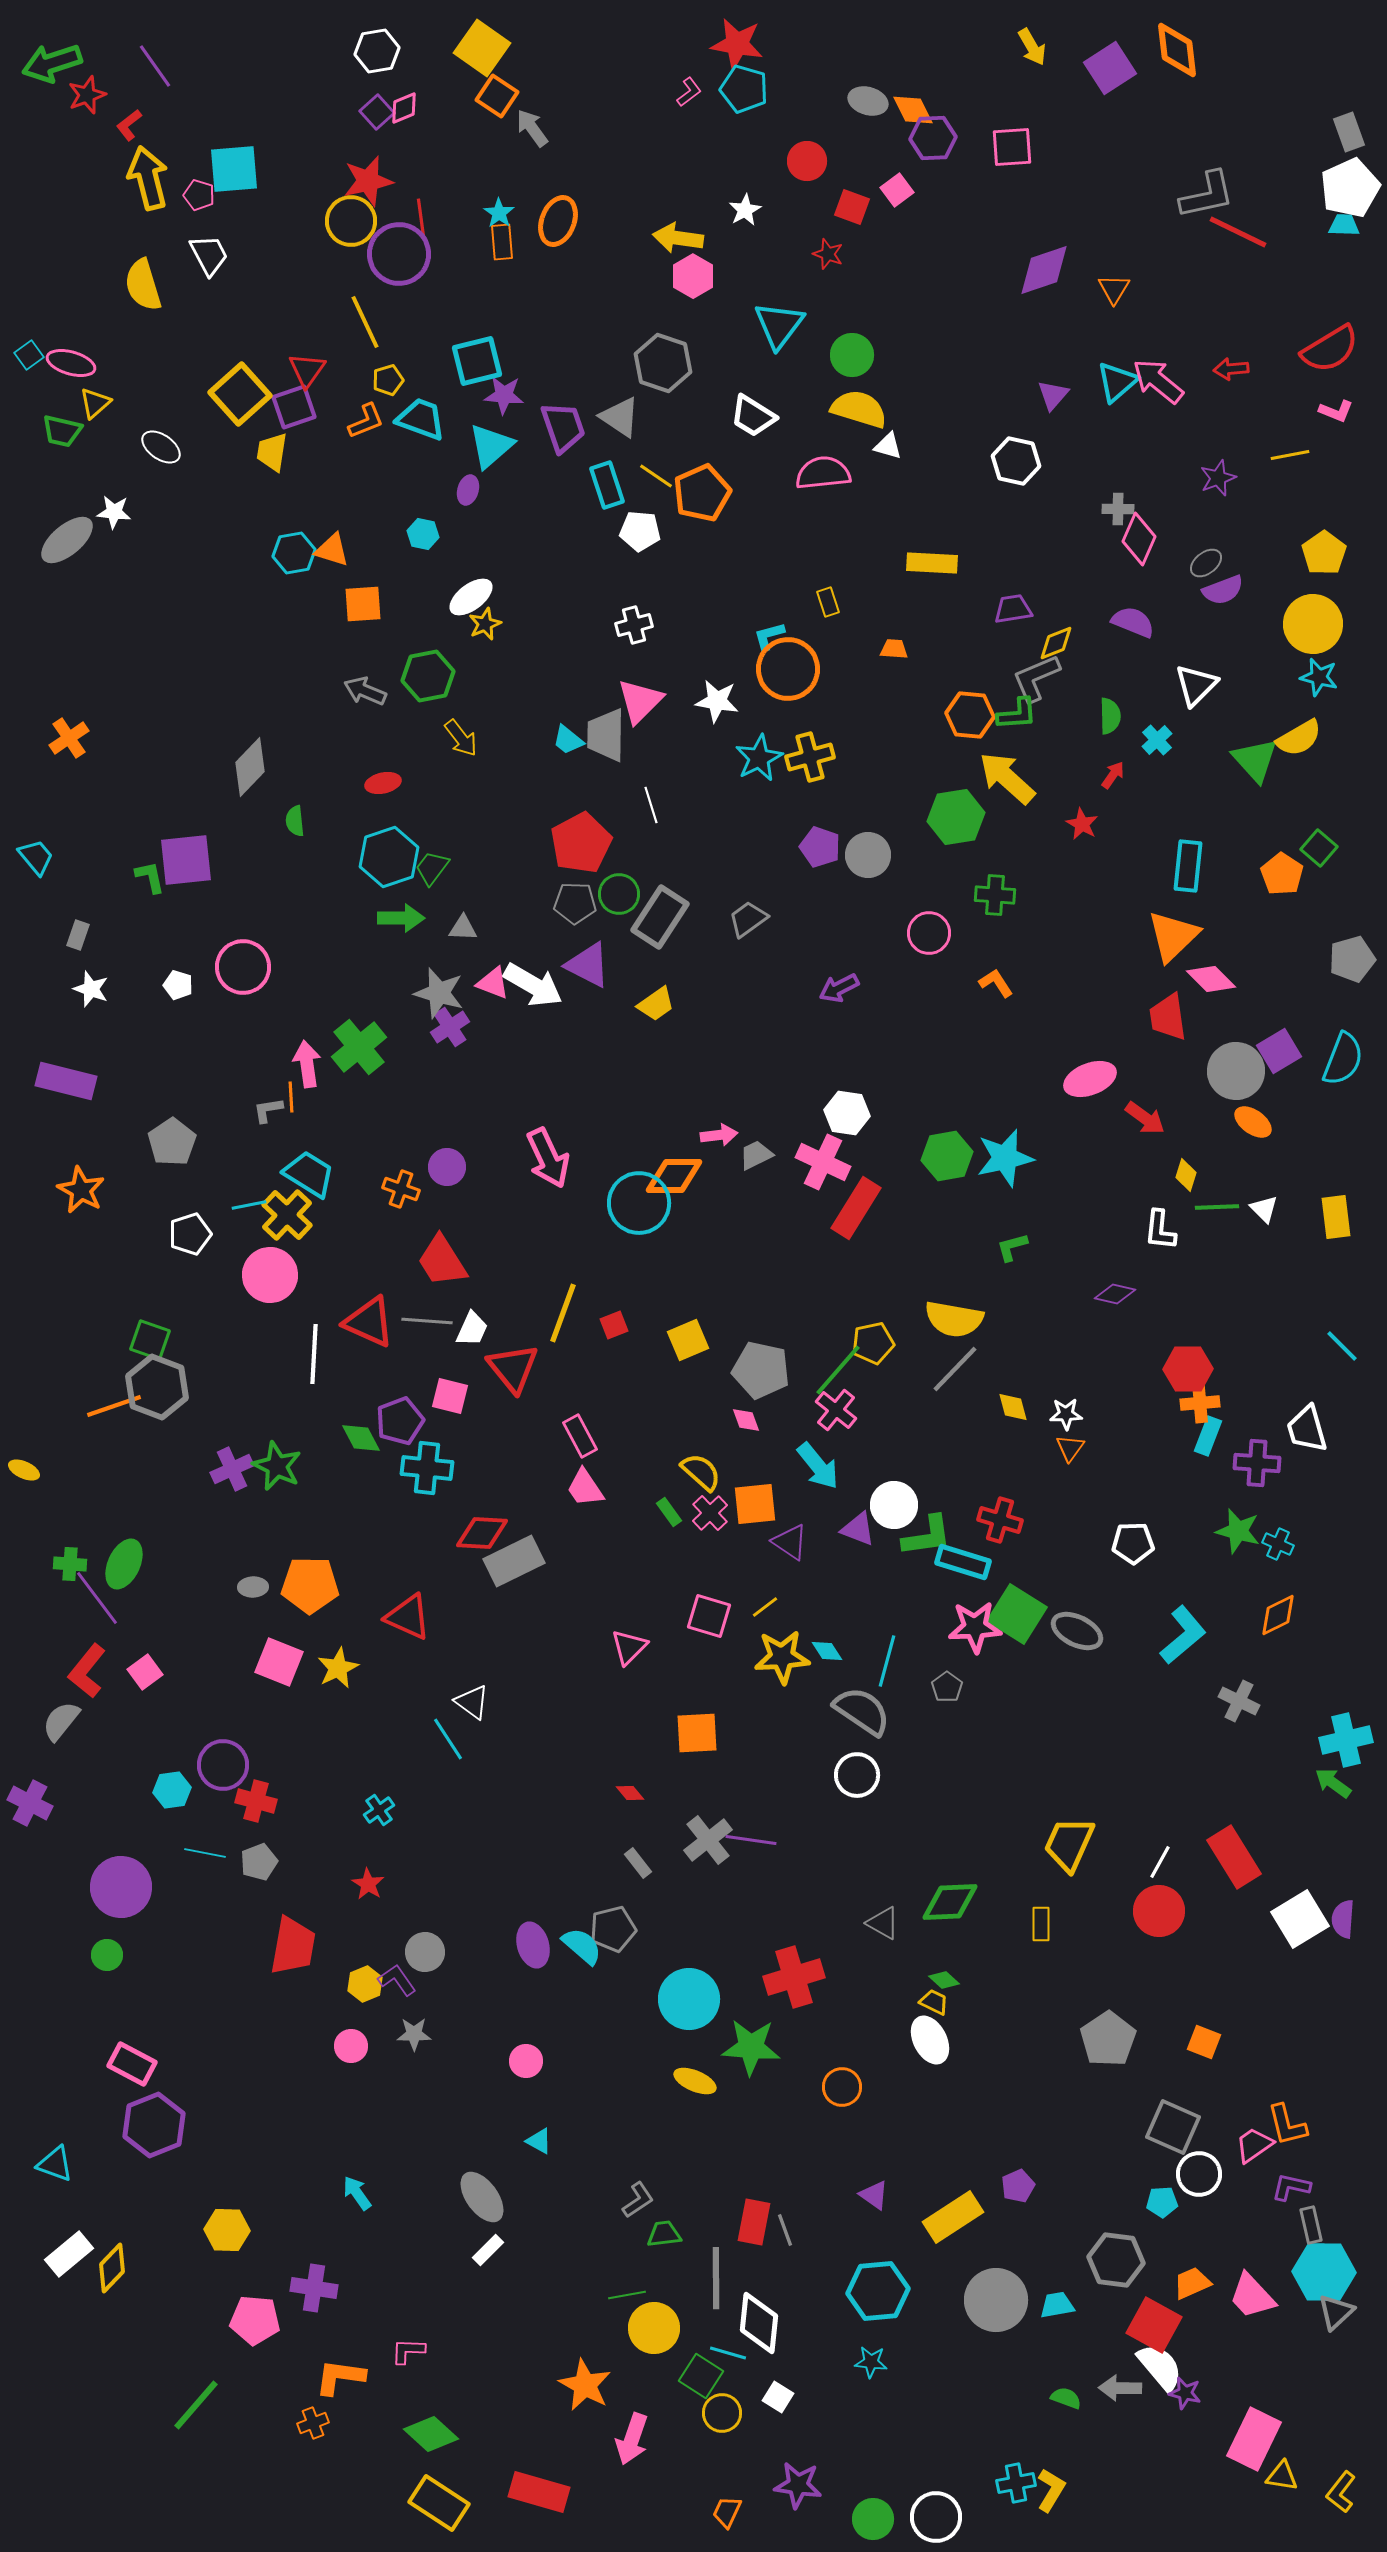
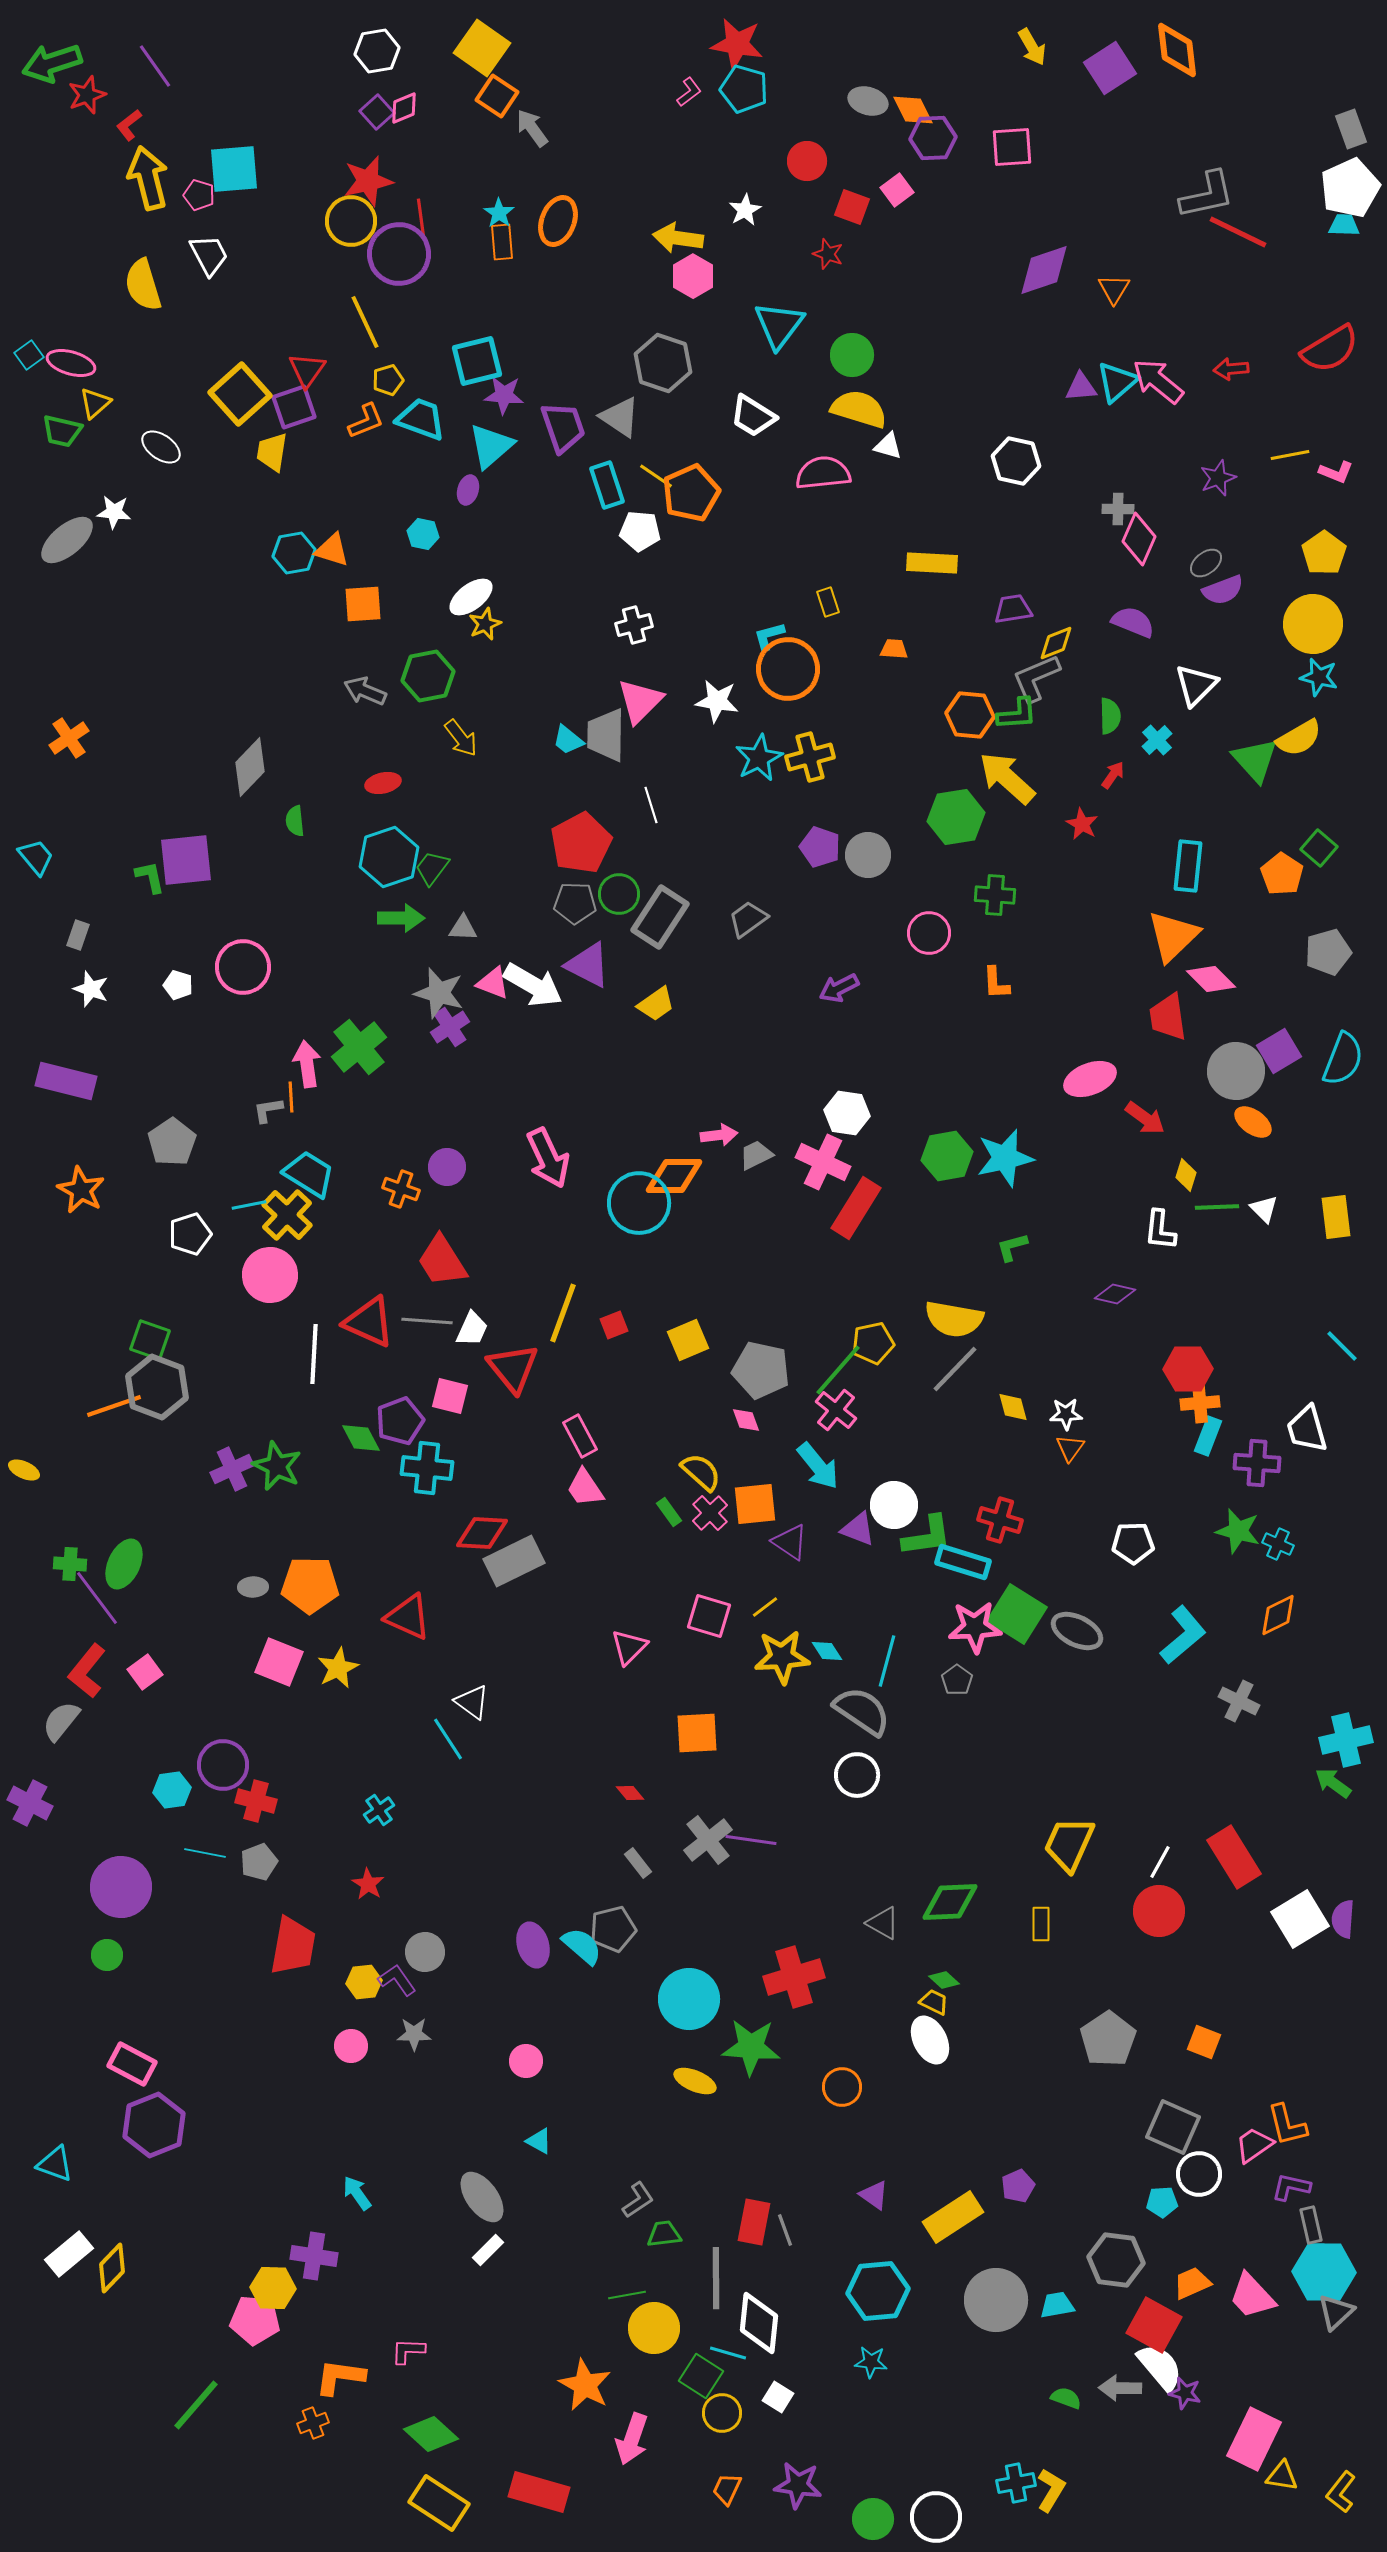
gray rectangle at (1349, 132): moved 2 px right, 3 px up
purple triangle at (1053, 395): moved 28 px right, 8 px up; rotated 44 degrees clockwise
pink L-shape at (1336, 411): moved 61 px down
orange pentagon at (702, 493): moved 11 px left
gray pentagon at (1352, 959): moved 24 px left, 7 px up
orange L-shape at (996, 983): rotated 150 degrees counterclockwise
gray pentagon at (947, 1687): moved 10 px right, 7 px up
yellow hexagon at (365, 1984): moved 1 px left, 2 px up; rotated 16 degrees clockwise
yellow hexagon at (227, 2230): moved 46 px right, 58 px down
purple cross at (314, 2288): moved 32 px up
orange trapezoid at (727, 2512): moved 23 px up
